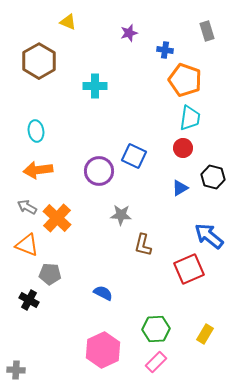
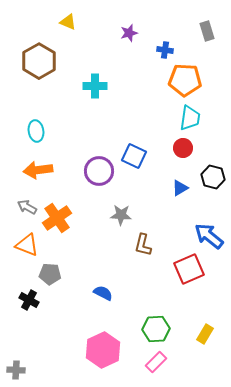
orange pentagon: rotated 16 degrees counterclockwise
orange cross: rotated 12 degrees clockwise
